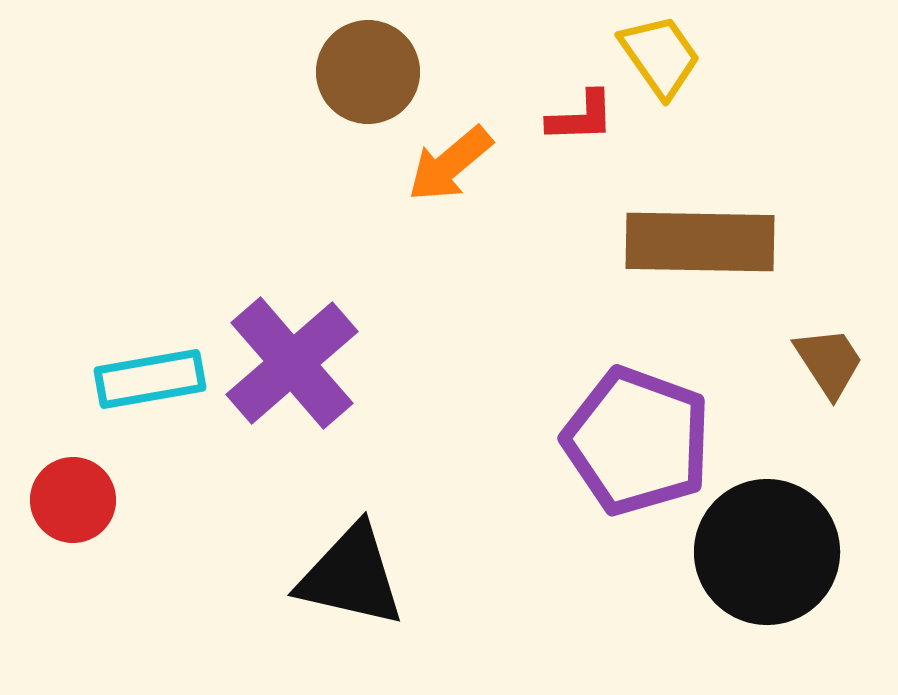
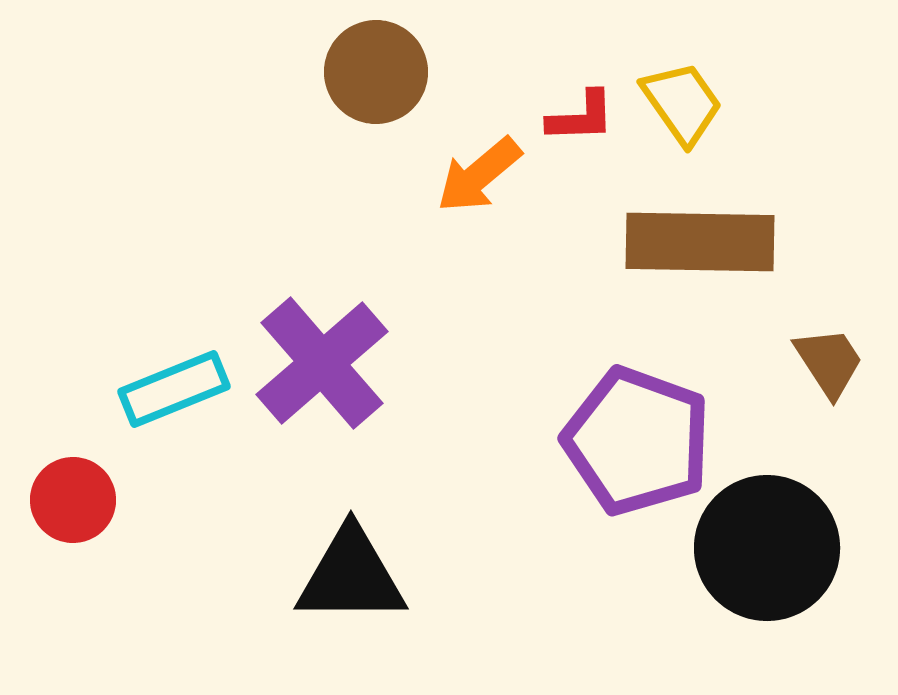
yellow trapezoid: moved 22 px right, 47 px down
brown circle: moved 8 px right
orange arrow: moved 29 px right, 11 px down
purple cross: moved 30 px right
cyan rectangle: moved 24 px right, 10 px down; rotated 12 degrees counterclockwise
black circle: moved 4 px up
black triangle: rotated 13 degrees counterclockwise
